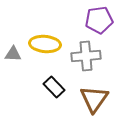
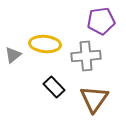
purple pentagon: moved 2 px right, 1 px down
gray triangle: moved 1 px down; rotated 42 degrees counterclockwise
